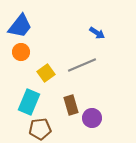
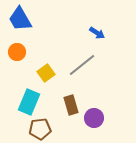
blue trapezoid: moved 7 px up; rotated 112 degrees clockwise
orange circle: moved 4 px left
gray line: rotated 16 degrees counterclockwise
purple circle: moved 2 px right
